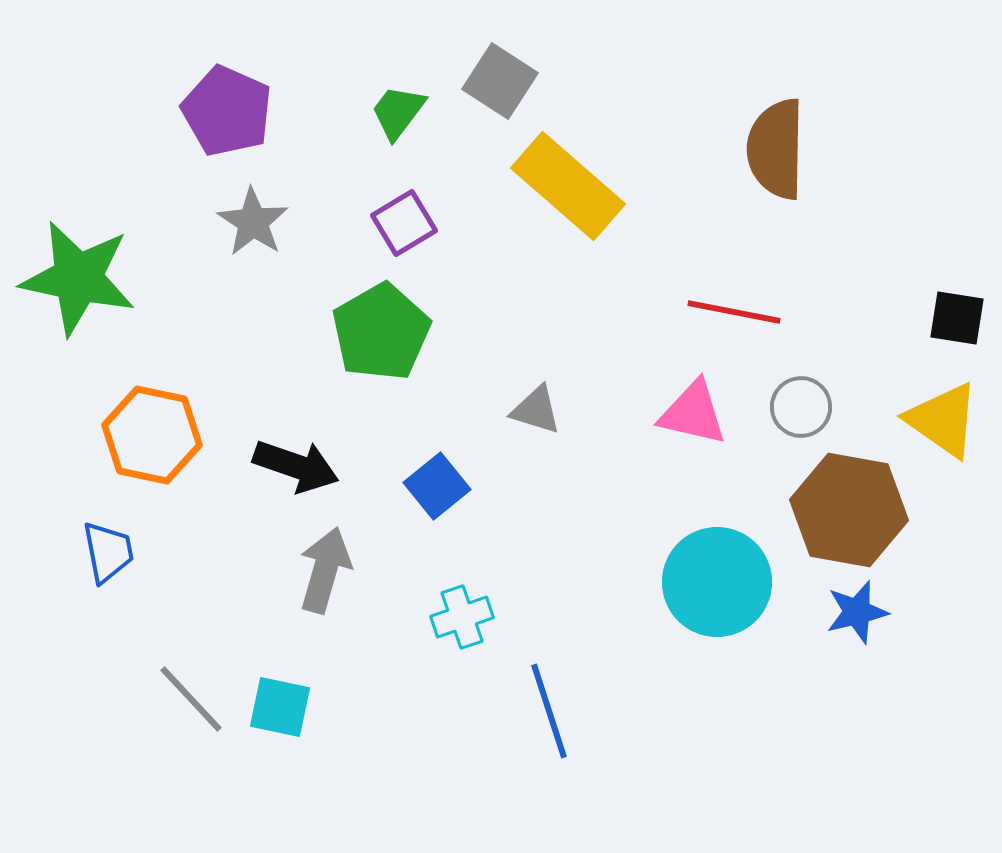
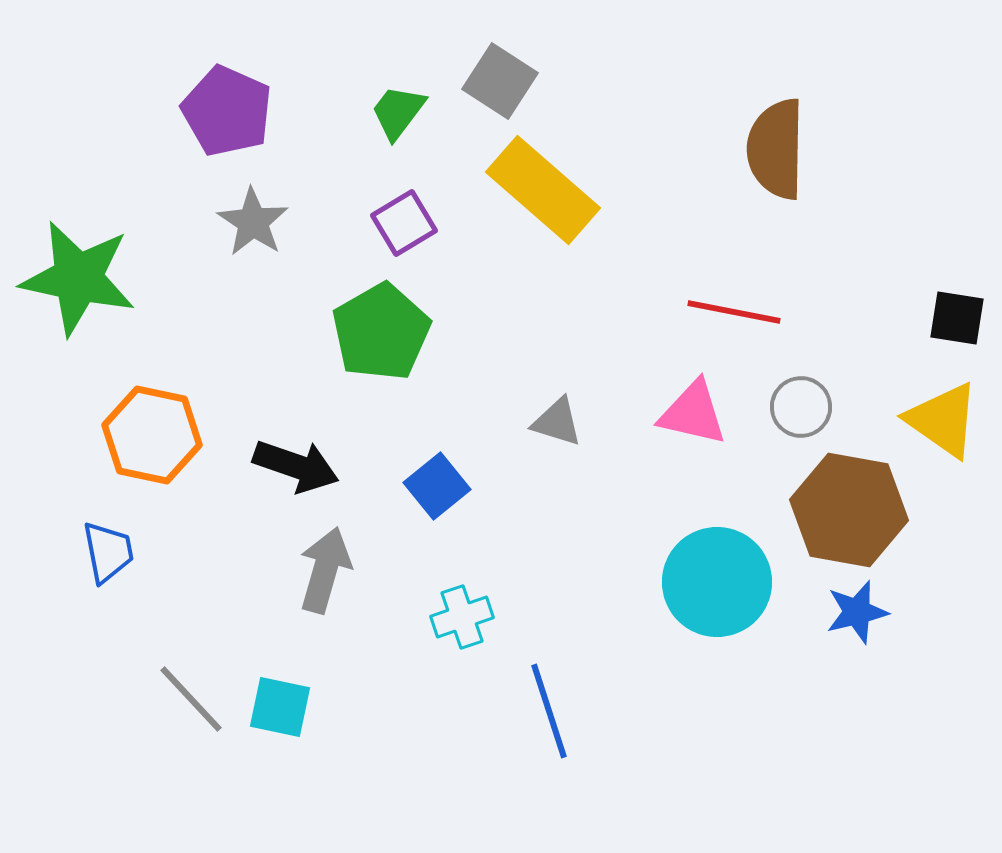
yellow rectangle: moved 25 px left, 4 px down
gray triangle: moved 21 px right, 12 px down
